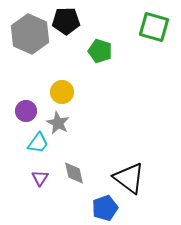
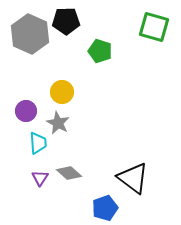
cyan trapezoid: rotated 40 degrees counterclockwise
gray diamond: moved 5 px left; rotated 35 degrees counterclockwise
black triangle: moved 4 px right
